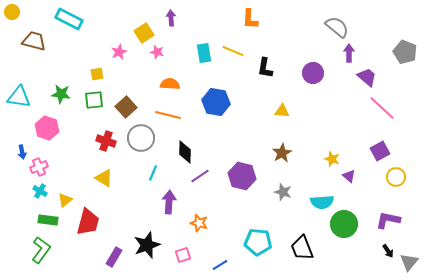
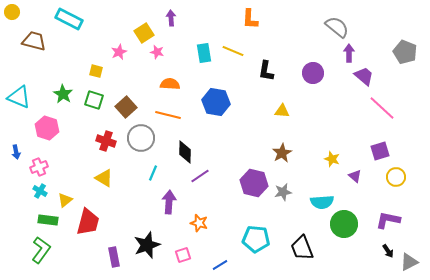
black L-shape at (265, 68): moved 1 px right, 3 px down
yellow square at (97, 74): moved 1 px left, 3 px up; rotated 24 degrees clockwise
purple trapezoid at (367, 77): moved 3 px left, 1 px up
green star at (61, 94): moved 2 px right; rotated 24 degrees clockwise
cyan triangle at (19, 97): rotated 15 degrees clockwise
green square at (94, 100): rotated 24 degrees clockwise
purple square at (380, 151): rotated 12 degrees clockwise
blue arrow at (22, 152): moved 6 px left
purple hexagon at (242, 176): moved 12 px right, 7 px down
purple triangle at (349, 176): moved 6 px right
gray star at (283, 192): rotated 30 degrees counterclockwise
cyan pentagon at (258, 242): moved 2 px left, 3 px up
purple rectangle at (114, 257): rotated 42 degrees counterclockwise
gray triangle at (409, 262): rotated 24 degrees clockwise
